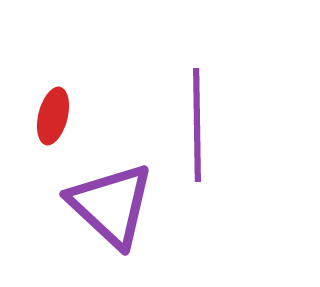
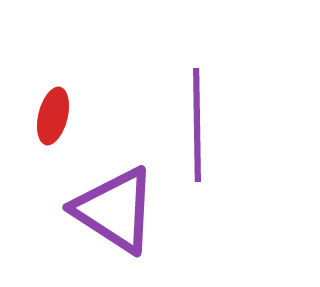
purple triangle: moved 4 px right, 5 px down; rotated 10 degrees counterclockwise
